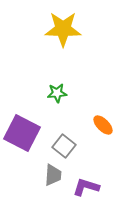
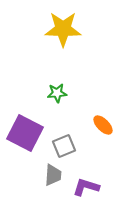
purple square: moved 3 px right
gray square: rotated 30 degrees clockwise
